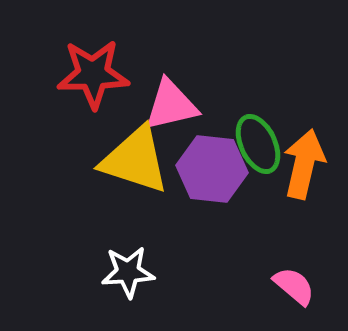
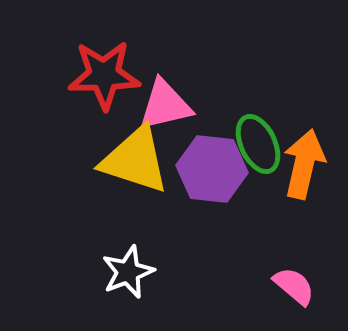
red star: moved 11 px right, 1 px down
pink triangle: moved 6 px left
white star: rotated 18 degrees counterclockwise
